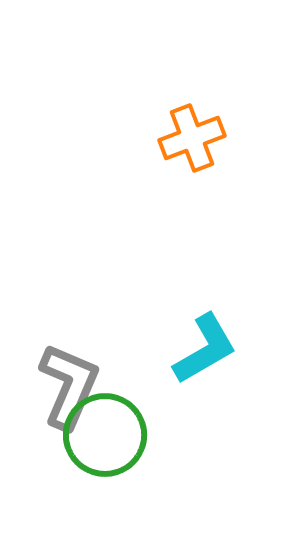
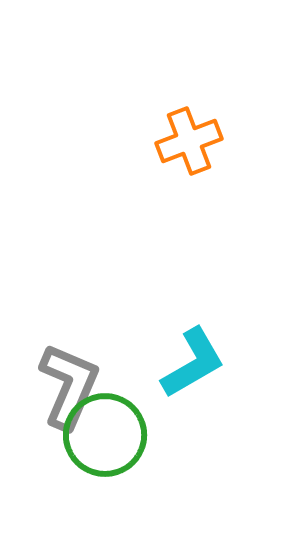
orange cross: moved 3 px left, 3 px down
cyan L-shape: moved 12 px left, 14 px down
